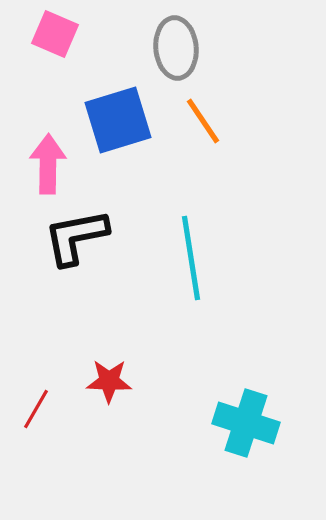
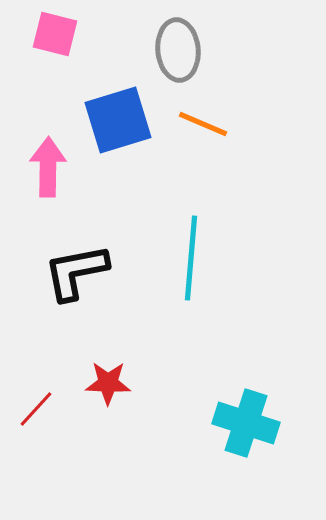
pink square: rotated 9 degrees counterclockwise
gray ellipse: moved 2 px right, 2 px down
orange line: moved 3 px down; rotated 33 degrees counterclockwise
pink arrow: moved 3 px down
black L-shape: moved 35 px down
cyan line: rotated 14 degrees clockwise
red star: moved 1 px left, 2 px down
red line: rotated 12 degrees clockwise
